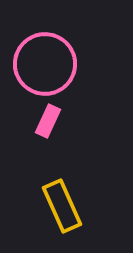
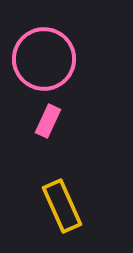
pink circle: moved 1 px left, 5 px up
